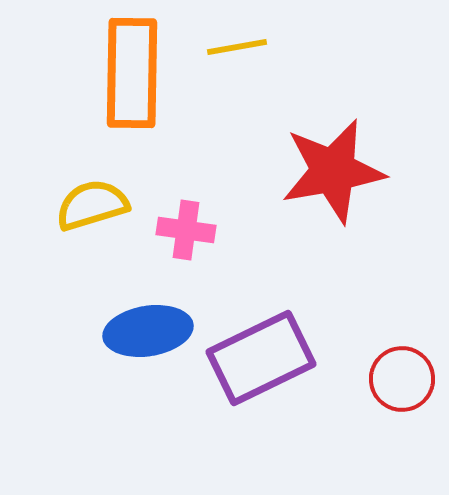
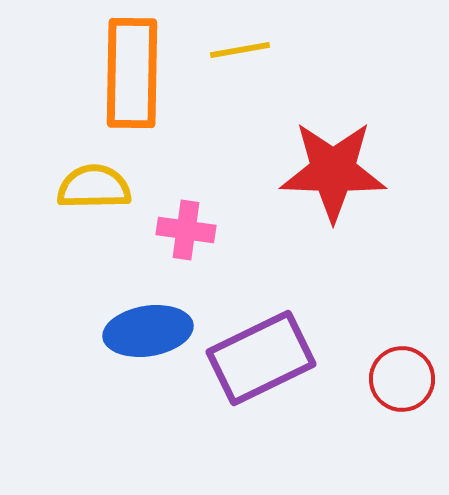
yellow line: moved 3 px right, 3 px down
red star: rotated 12 degrees clockwise
yellow semicircle: moved 2 px right, 18 px up; rotated 16 degrees clockwise
